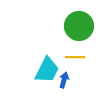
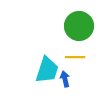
cyan trapezoid: rotated 8 degrees counterclockwise
blue arrow: moved 1 px right, 1 px up; rotated 28 degrees counterclockwise
